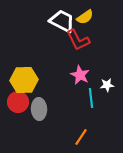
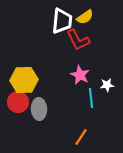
white trapezoid: rotated 68 degrees clockwise
